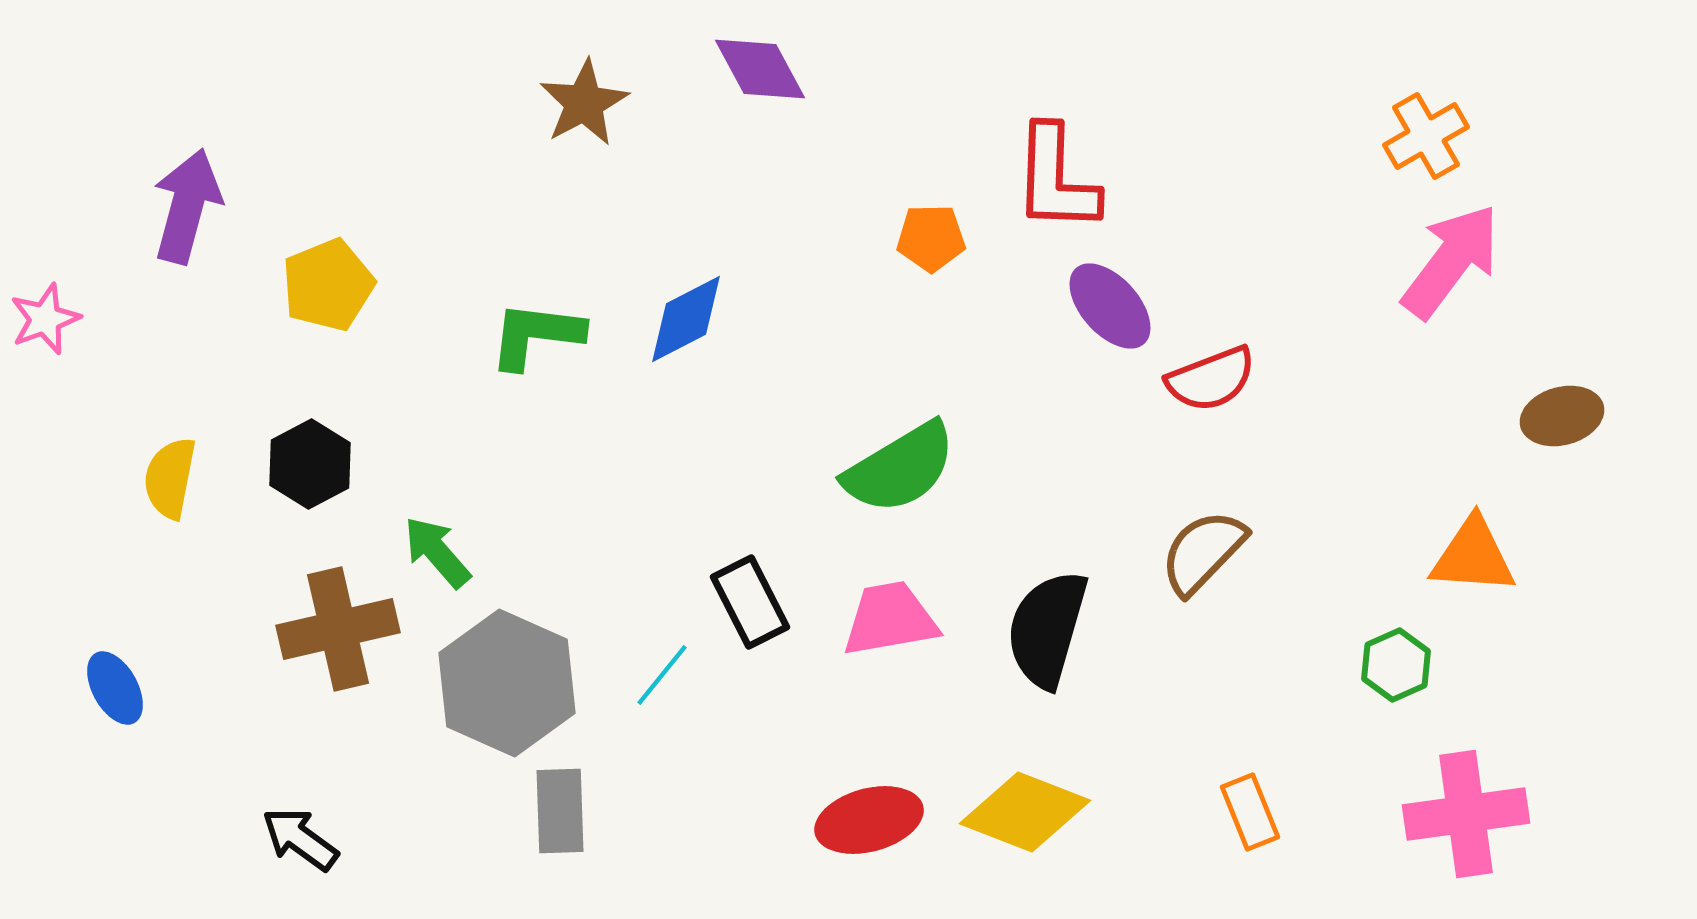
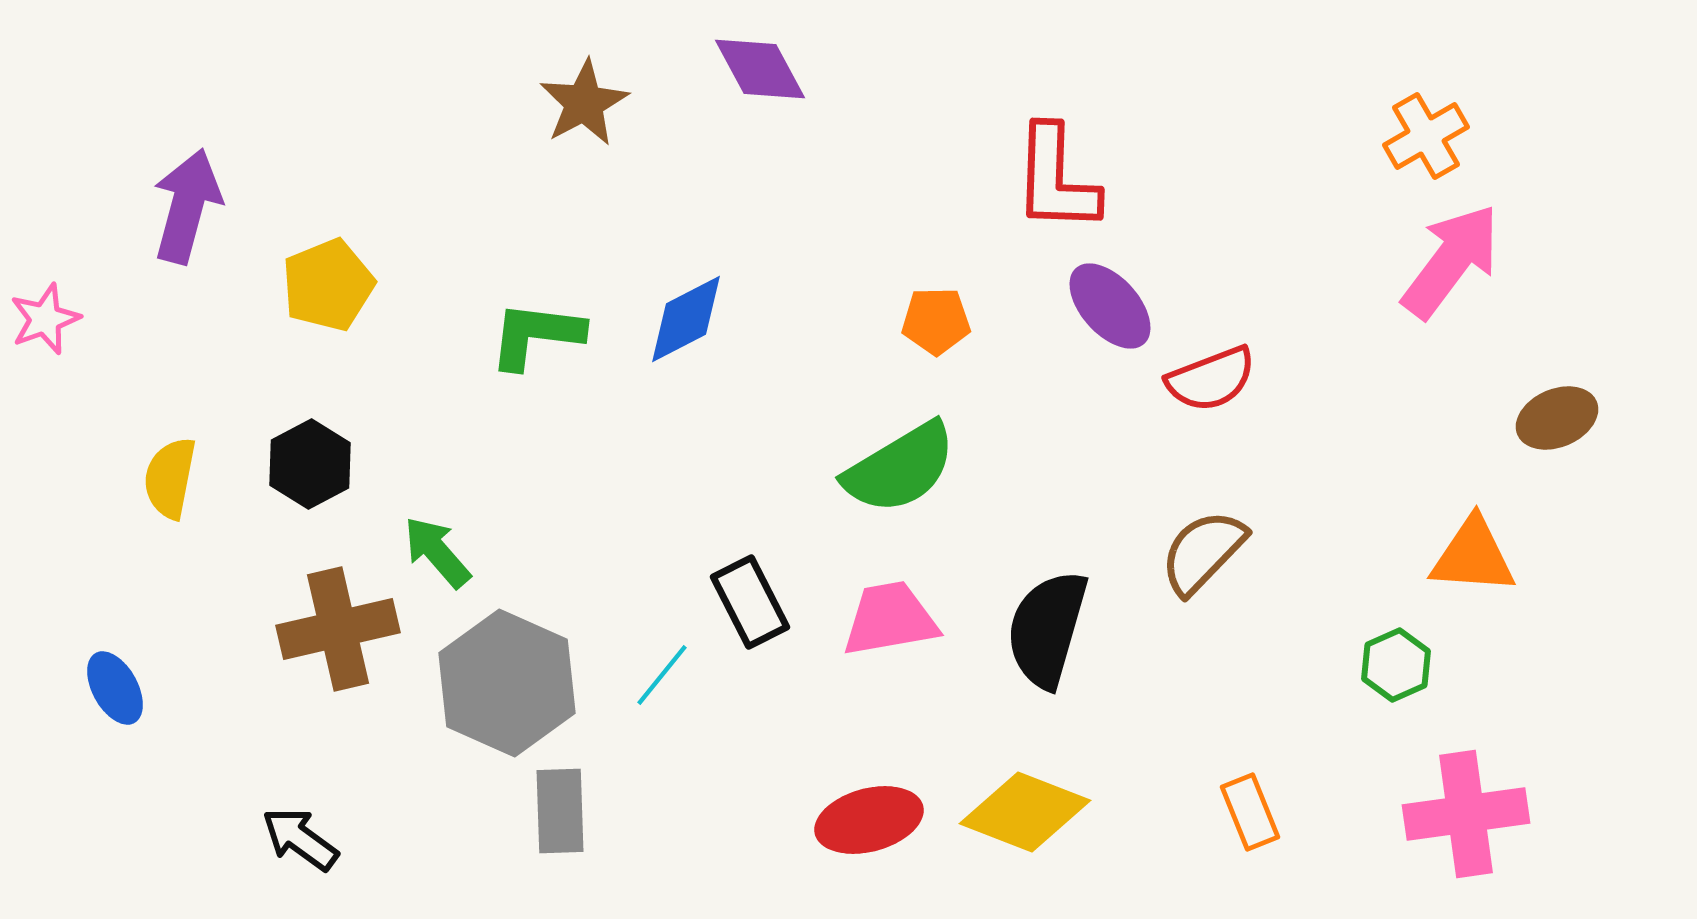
orange pentagon: moved 5 px right, 83 px down
brown ellipse: moved 5 px left, 2 px down; rotated 8 degrees counterclockwise
